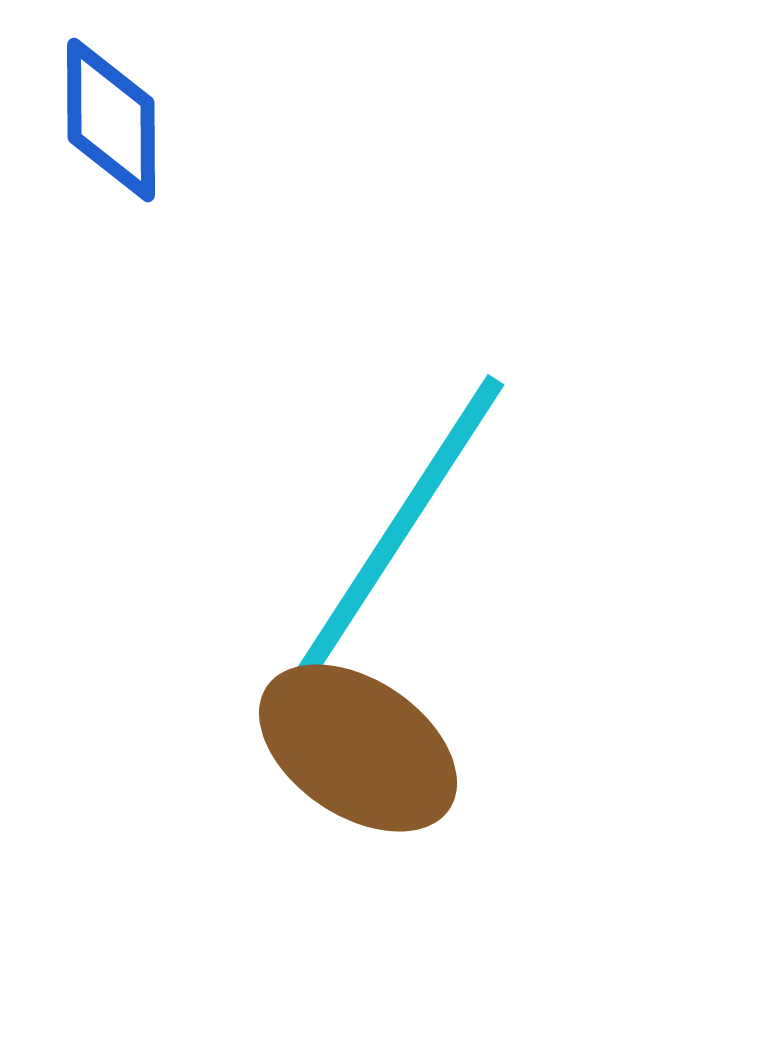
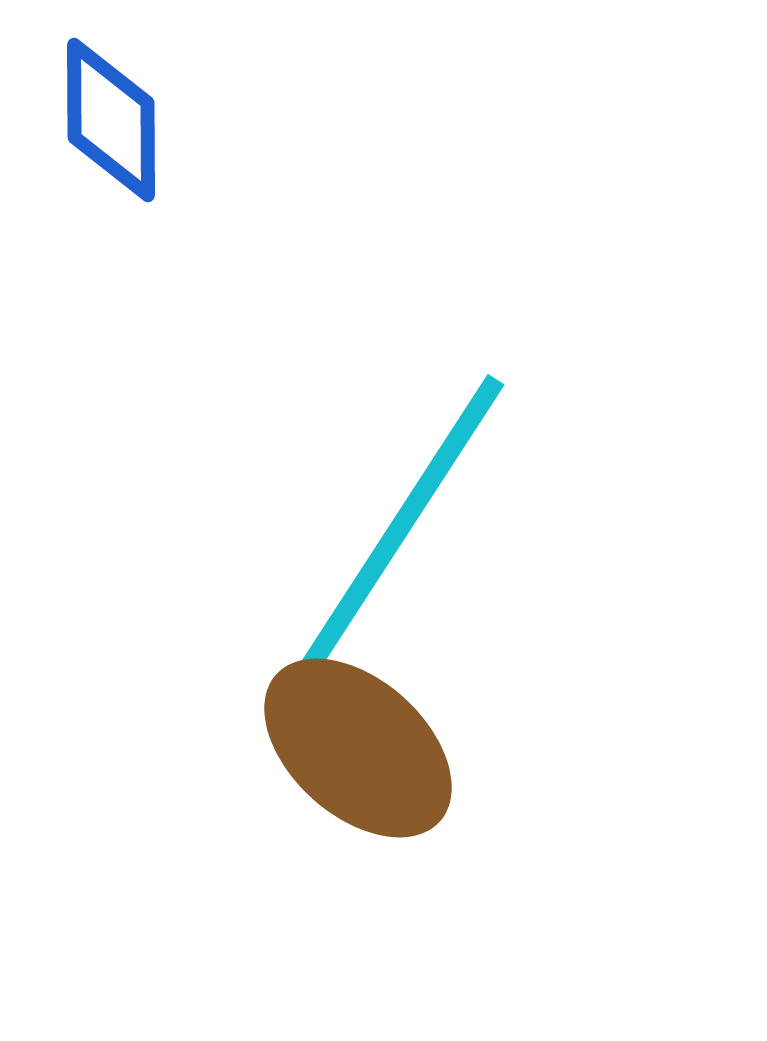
brown ellipse: rotated 8 degrees clockwise
